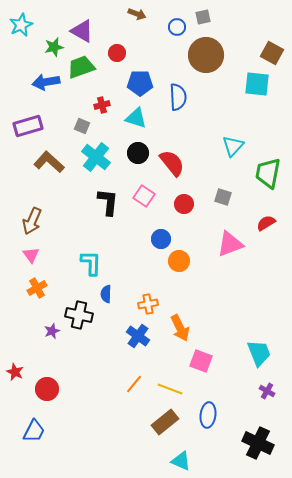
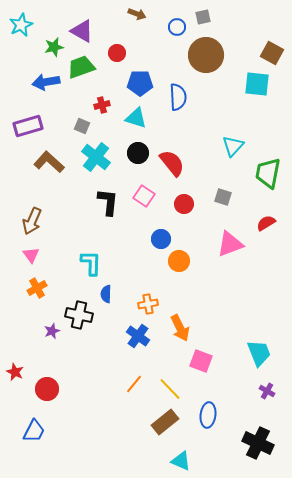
yellow line at (170, 389): rotated 25 degrees clockwise
